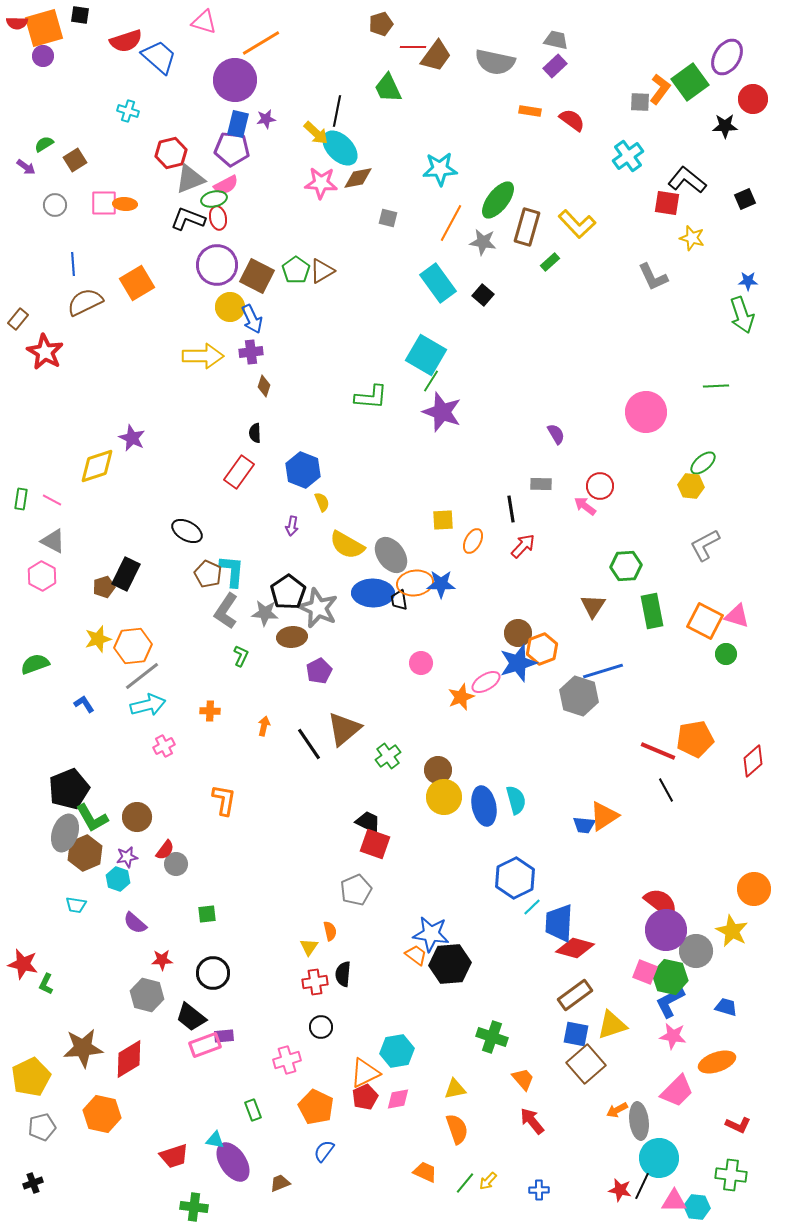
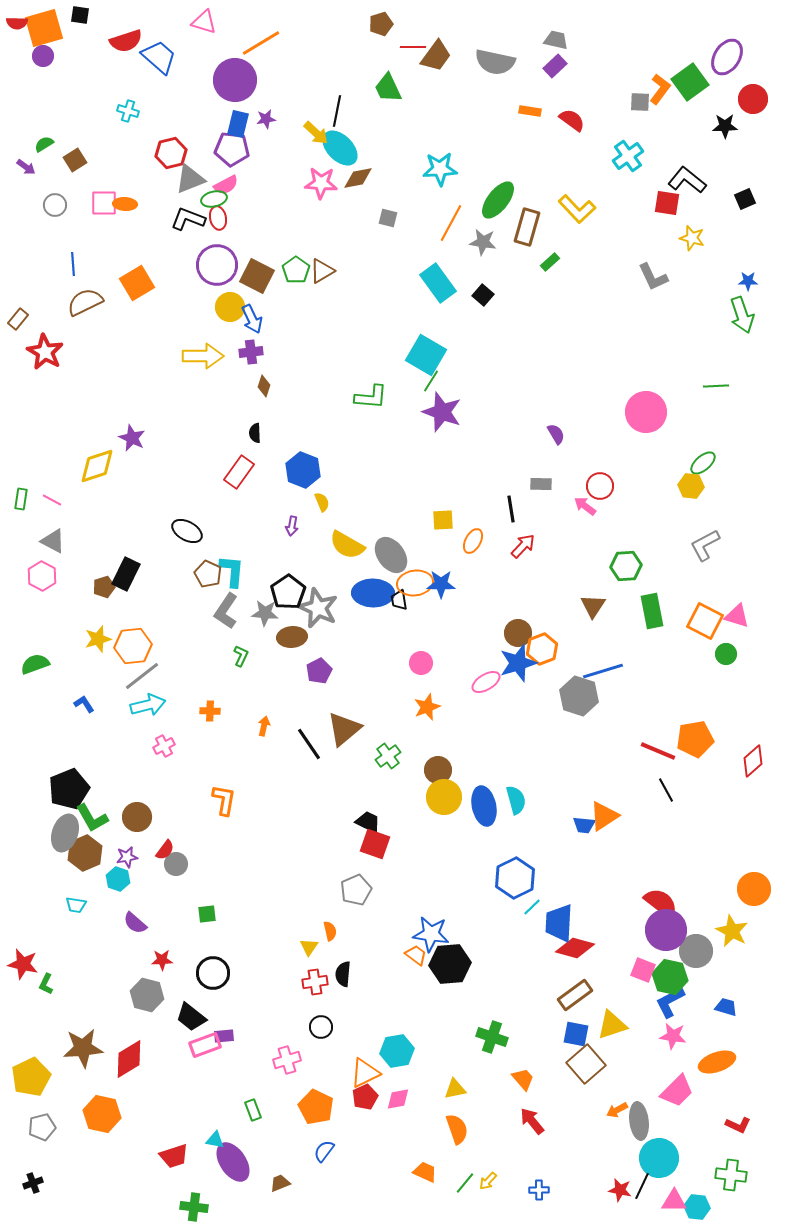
yellow L-shape at (577, 224): moved 15 px up
orange star at (461, 697): moved 34 px left, 10 px down
pink square at (645, 972): moved 2 px left, 2 px up
